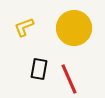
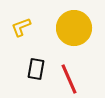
yellow L-shape: moved 3 px left
black rectangle: moved 3 px left
